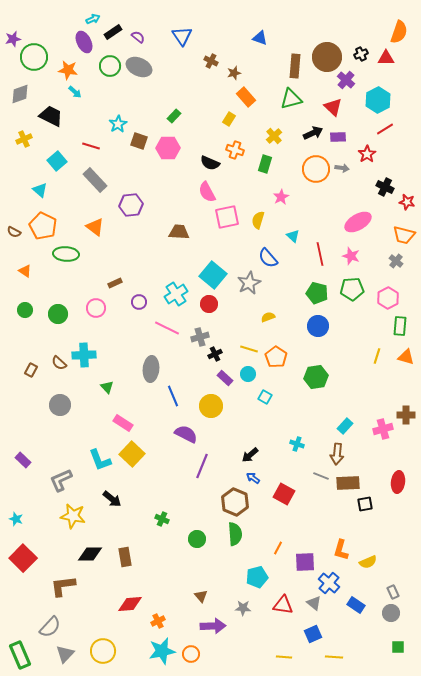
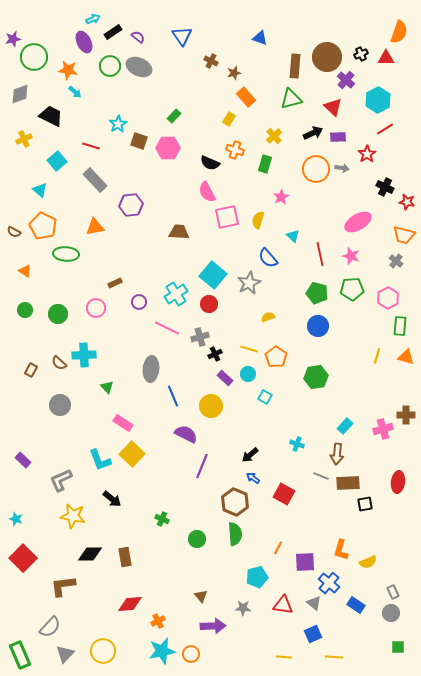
orange triangle at (95, 227): rotated 48 degrees counterclockwise
